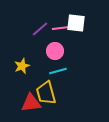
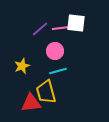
yellow trapezoid: moved 1 px up
